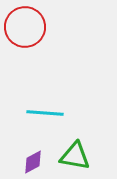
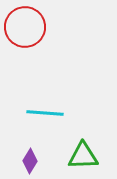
green triangle: moved 8 px right; rotated 12 degrees counterclockwise
purple diamond: moved 3 px left, 1 px up; rotated 30 degrees counterclockwise
